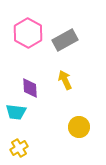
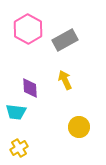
pink hexagon: moved 4 px up
